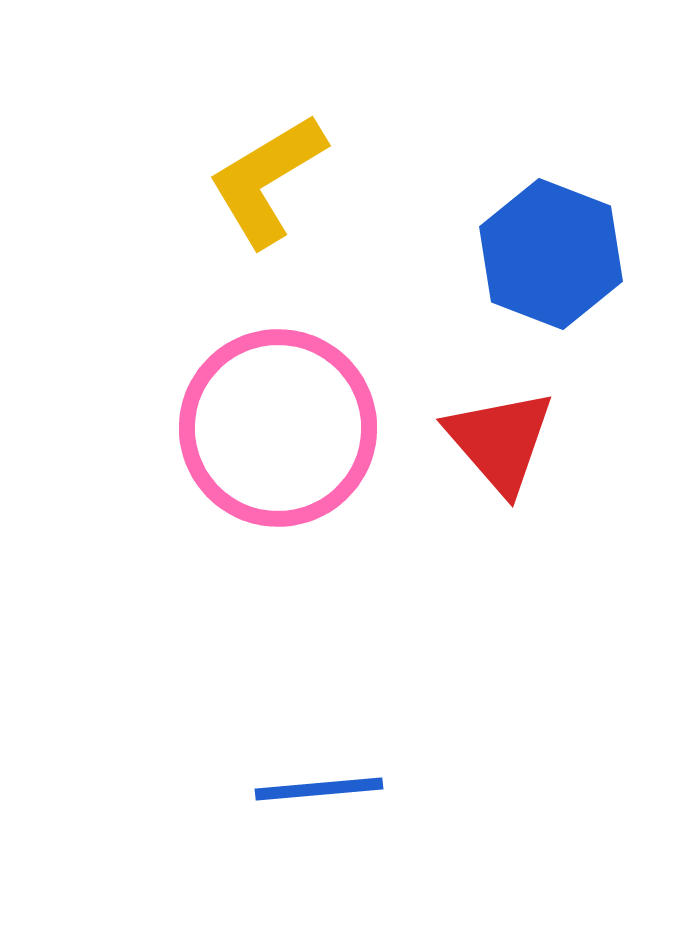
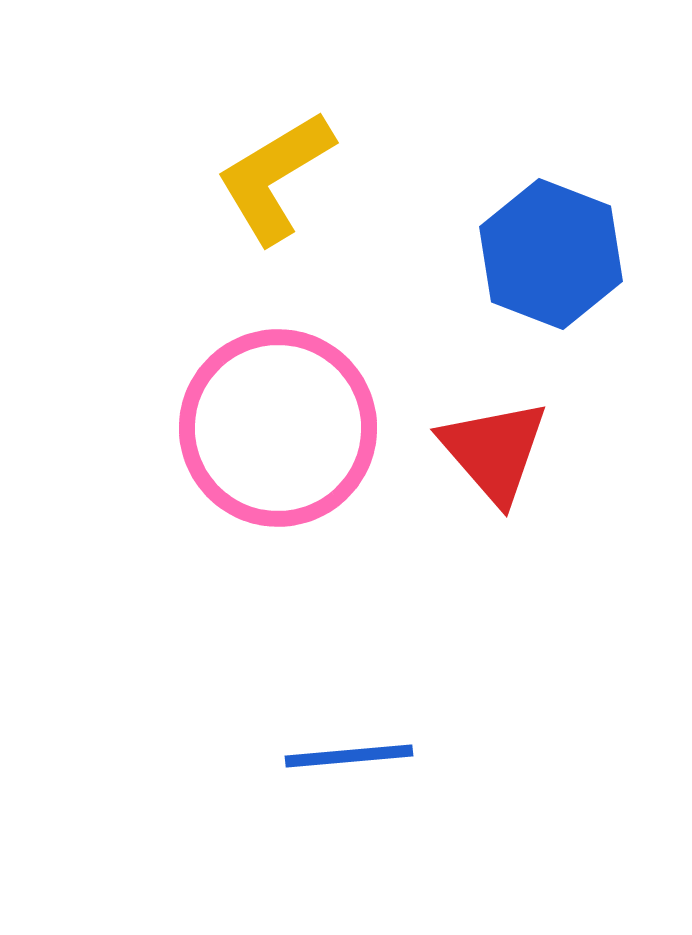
yellow L-shape: moved 8 px right, 3 px up
red triangle: moved 6 px left, 10 px down
blue line: moved 30 px right, 33 px up
